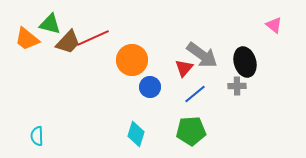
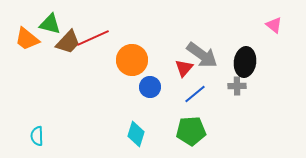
black ellipse: rotated 24 degrees clockwise
